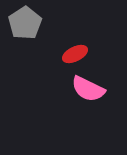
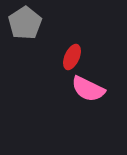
red ellipse: moved 3 px left, 3 px down; rotated 40 degrees counterclockwise
